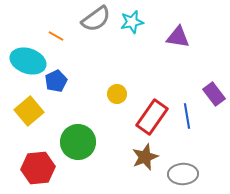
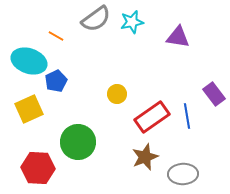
cyan ellipse: moved 1 px right
yellow square: moved 2 px up; rotated 16 degrees clockwise
red rectangle: rotated 20 degrees clockwise
red hexagon: rotated 8 degrees clockwise
